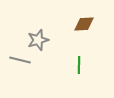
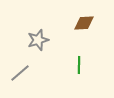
brown diamond: moved 1 px up
gray line: moved 13 px down; rotated 55 degrees counterclockwise
